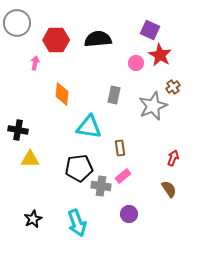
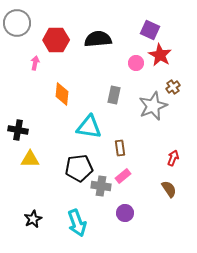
purple circle: moved 4 px left, 1 px up
